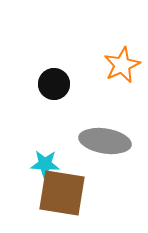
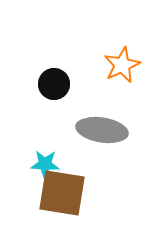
gray ellipse: moved 3 px left, 11 px up
